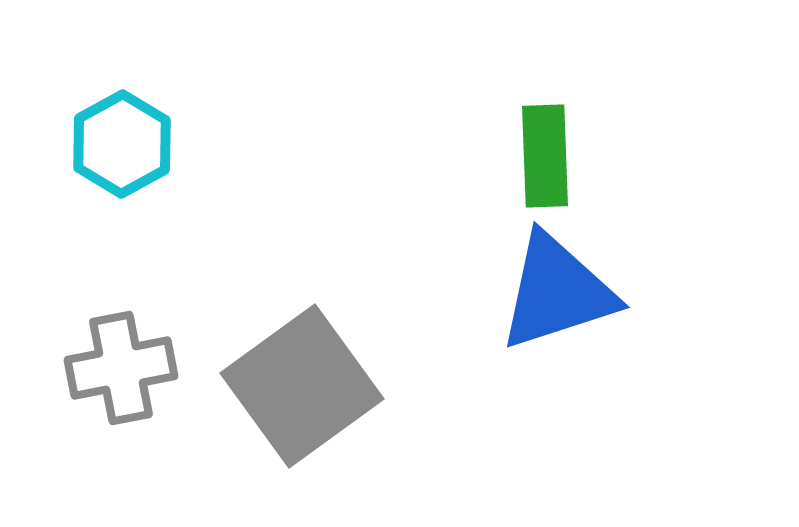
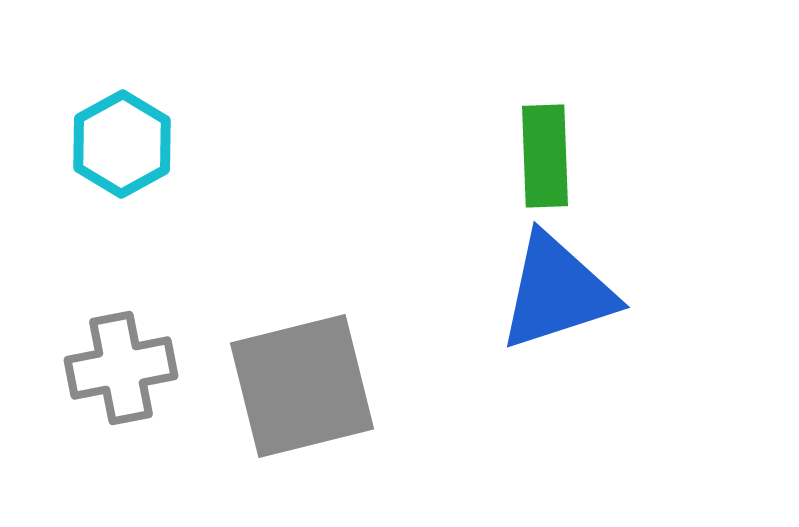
gray square: rotated 22 degrees clockwise
